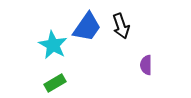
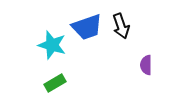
blue trapezoid: rotated 36 degrees clockwise
cyan star: moved 1 px left; rotated 12 degrees counterclockwise
